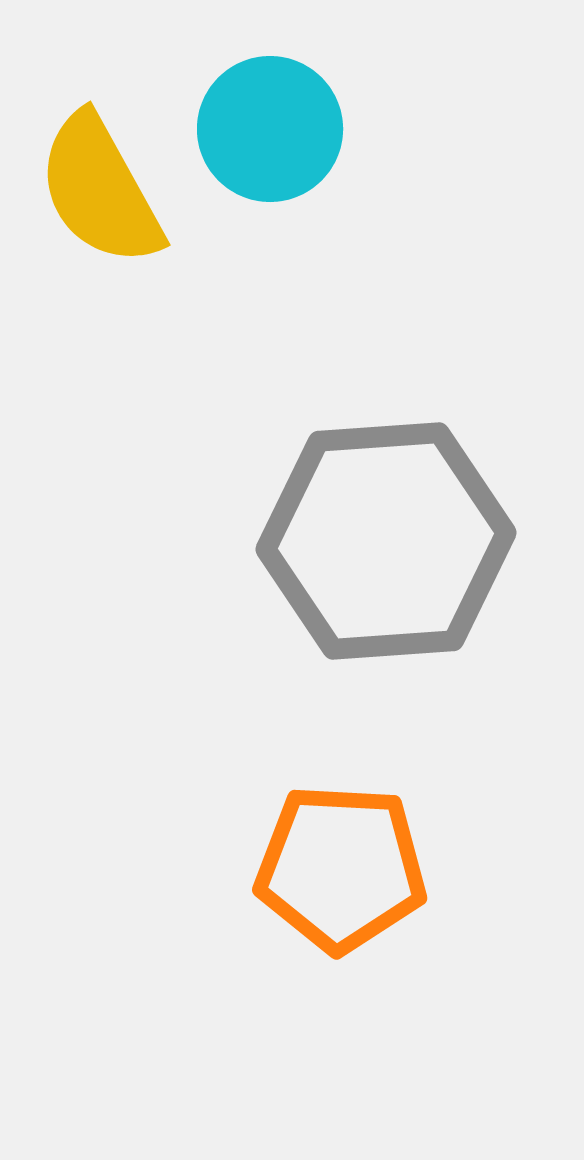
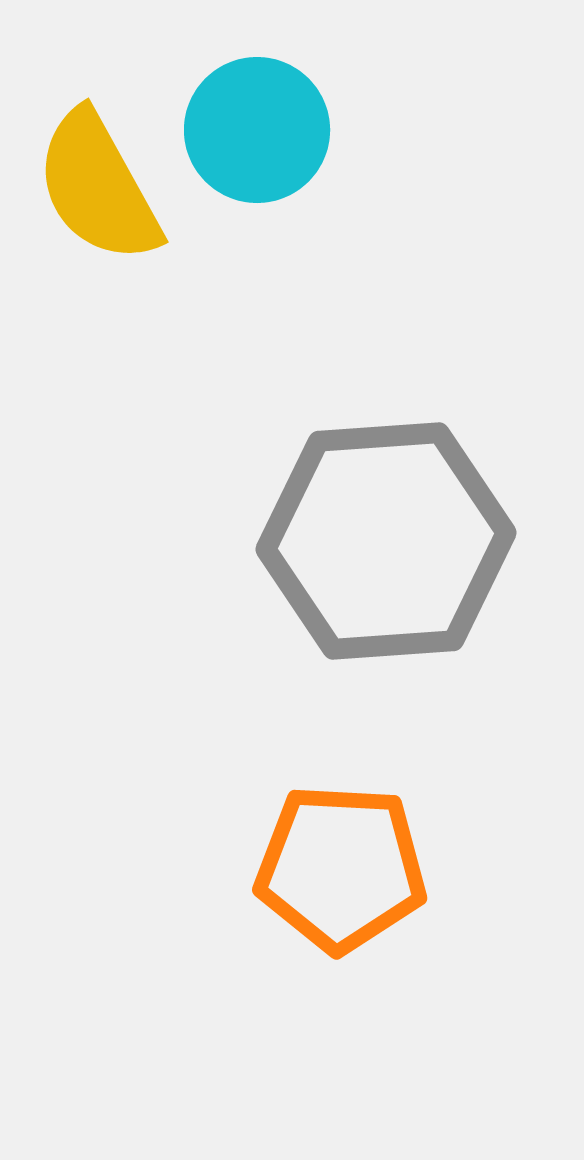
cyan circle: moved 13 px left, 1 px down
yellow semicircle: moved 2 px left, 3 px up
